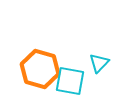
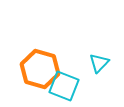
cyan square: moved 6 px left, 5 px down; rotated 12 degrees clockwise
